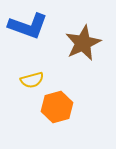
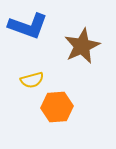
brown star: moved 1 px left, 3 px down
orange hexagon: rotated 12 degrees clockwise
